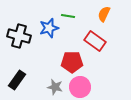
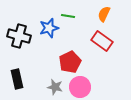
red rectangle: moved 7 px right
red pentagon: moved 2 px left; rotated 25 degrees counterclockwise
black rectangle: moved 1 px up; rotated 48 degrees counterclockwise
